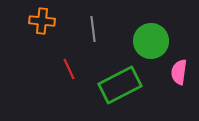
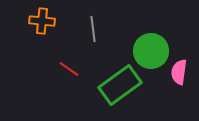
green circle: moved 10 px down
red line: rotated 30 degrees counterclockwise
green rectangle: rotated 9 degrees counterclockwise
